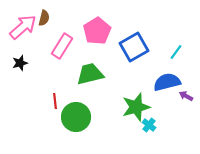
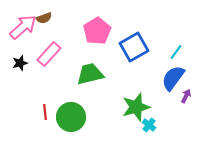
brown semicircle: rotated 56 degrees clockwise
pink rectangle: moved 13 px left, 8 px down; rotated 10 degrees clockwise
blue semicircle: moved 6 px right, 4 px up; rotated 40 degrees counterclockwise
purple arrow: rotated 88 degrees clockwise
red line: moved 10 px left, 11 px down
green circle: moved 5 px left
